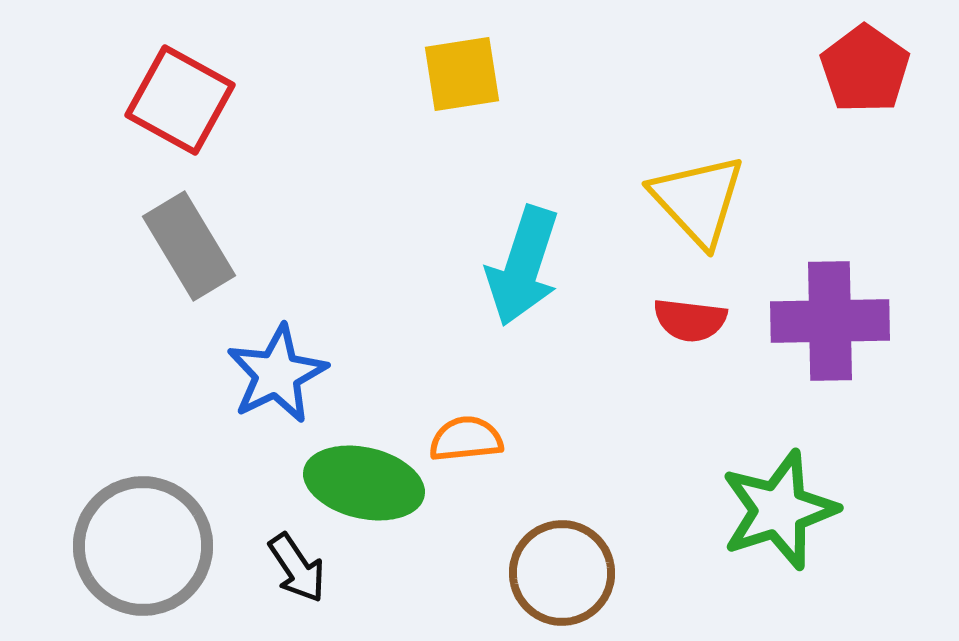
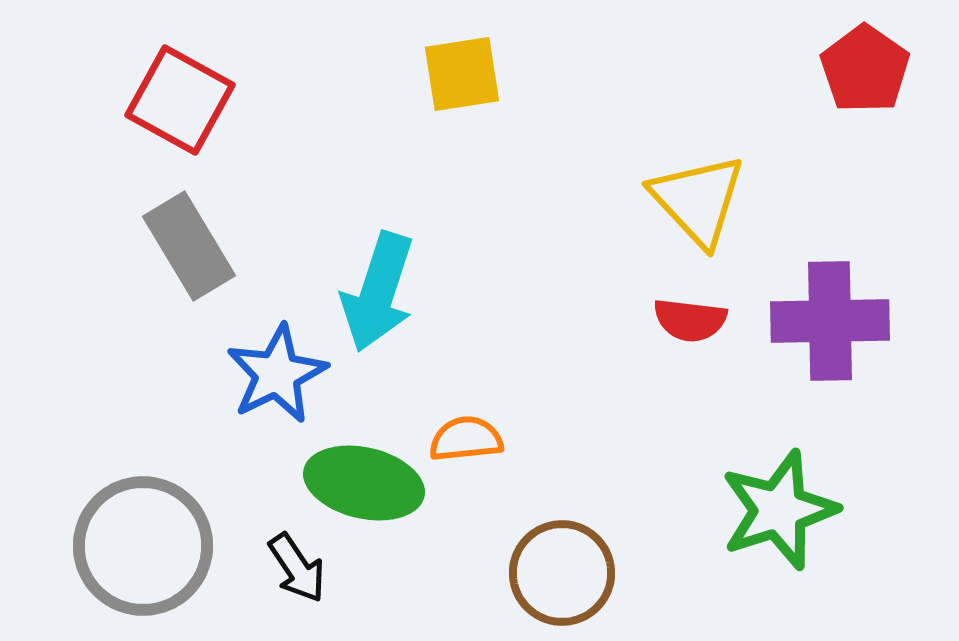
cyan arrow: moved 145 px left, 26 px down
